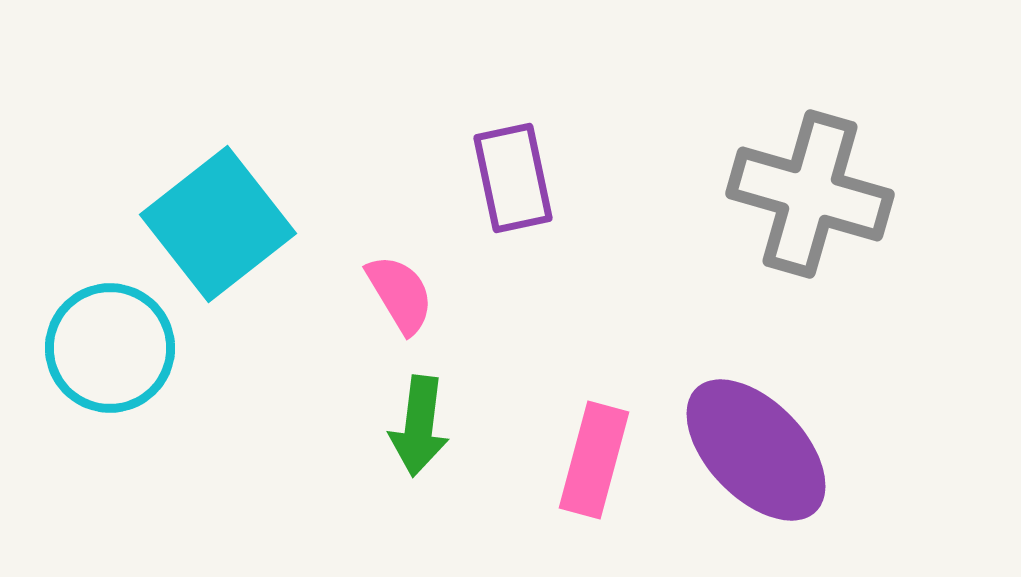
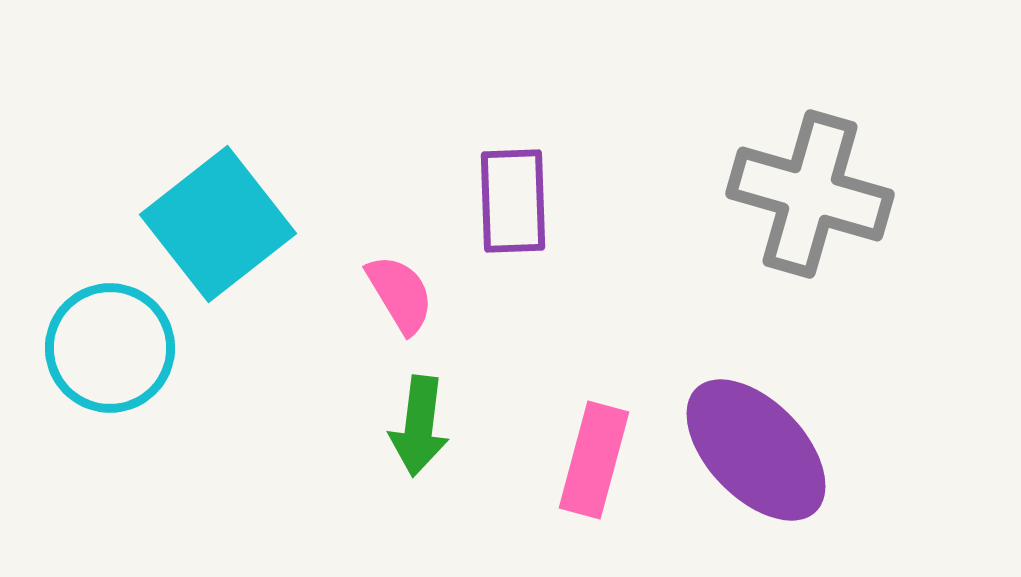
purple rectangle: moved 23 px down; rotated 10 degrees clockwise
